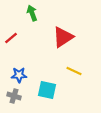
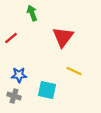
red triangle: rotated 20 degrees counterclockwise
